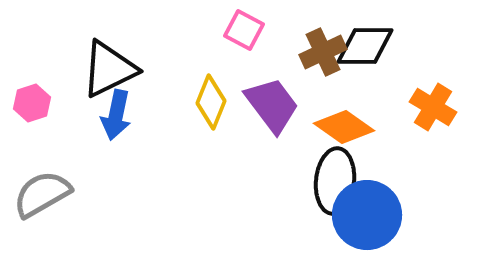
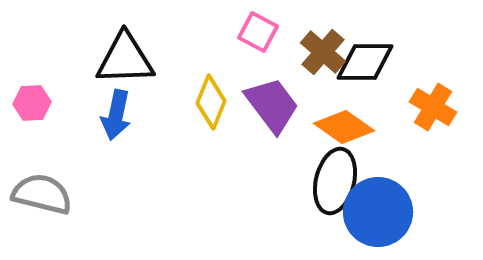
pink square: moved 14 px right, 2 px down
black diamond: moved 16 px down
brown cross: rotated 24 degrees counterclockwise
black triangle: moved 16 px right, 10 px up; rotated 24 degrees clockwise
pink hexagon: rotated 15 degrees clockwise
black ellipse: rotated 8 degrees clockwise
gray semicircle: rotated 44 degrees clockwise
blue circle: moved 11 px right, 3 px up
